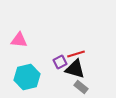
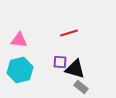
red line: moved 7 px left, 21 px up
purple square: rotated 32 degrees clockwise
cyan hexagon: moved 7 px left, 7 px up
